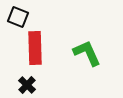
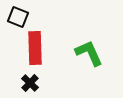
green L-shape: moved 2 px right
black cross: moved 3 px right, 2 px up
